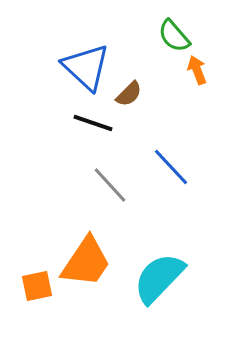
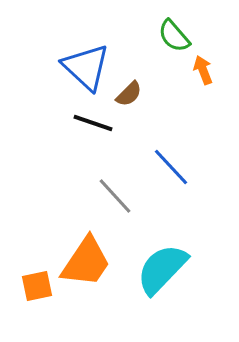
orange arrow: moved 6 px right
gray line: moved 5 px right, 11 px down
cyan semicircle: moved 3 px right, 9 px up
